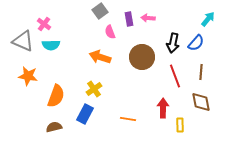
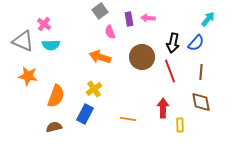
red line: moved 5 px left, 5 px up
